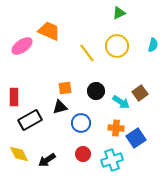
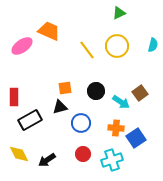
yellow line: moved 3 px up
